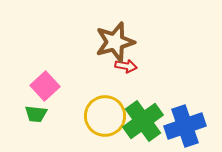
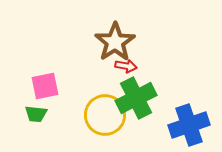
brown star: rotated 18 degrees counterclockwise
pink square: rotated 32 degrees clockwise
yellow circle: moved 1 px up
green cross: moved 7 px left, 23 px up; rotated 9 degrees clockwise
blue cross: moved 4 px right, 1 px up
